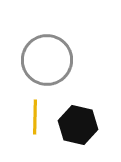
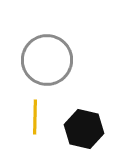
black hexagon: moved 6 px right, 4 px down
